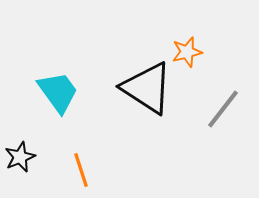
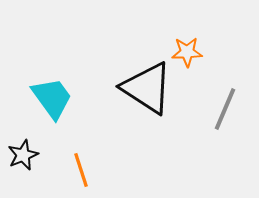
orange star: rotated 12 degrees clockwise
cyan trapezoid: moved 6 px left, 6 px down
gray line: moved 2 px right; rotated 15 degrees counterclockwise
black star: moved 3 px right, 2 px up
